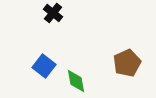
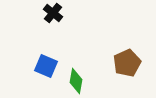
blue square: moved 2 px right; rotated 15 degrees counterclockwise
green diamond: rotated 20 degrees clockwise
